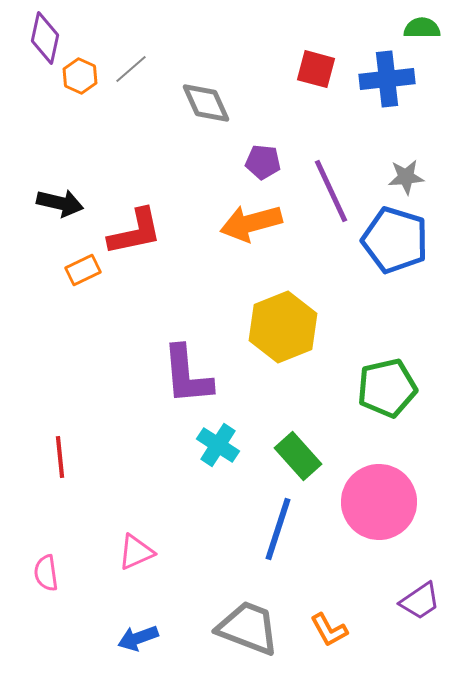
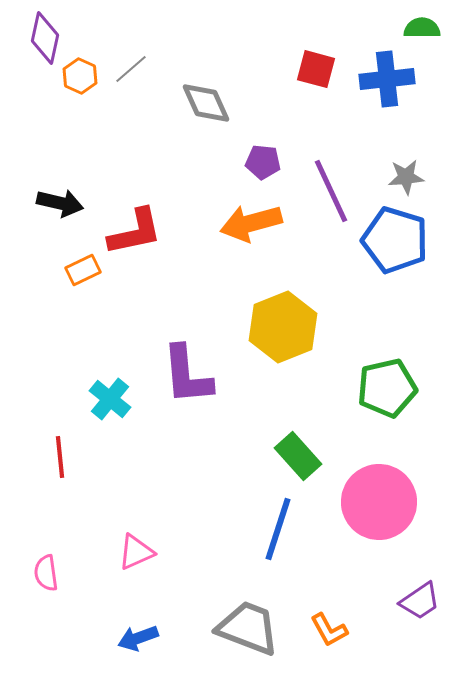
cyan cross: moved 108 px left, 46 px up; rotated 6 degrees clockwise
